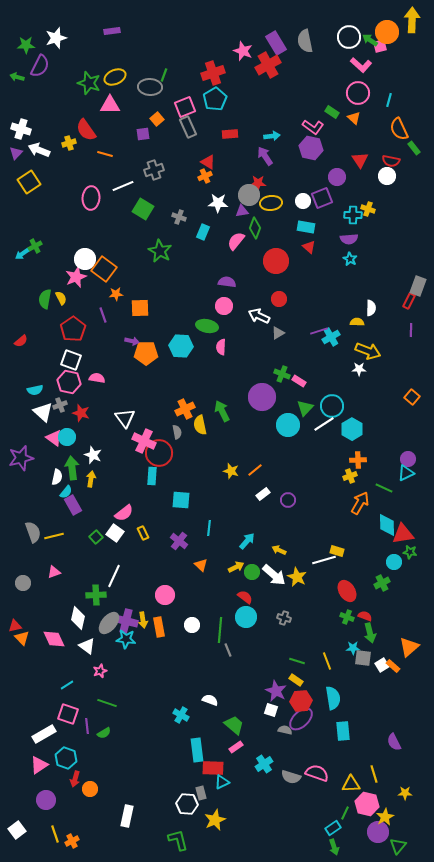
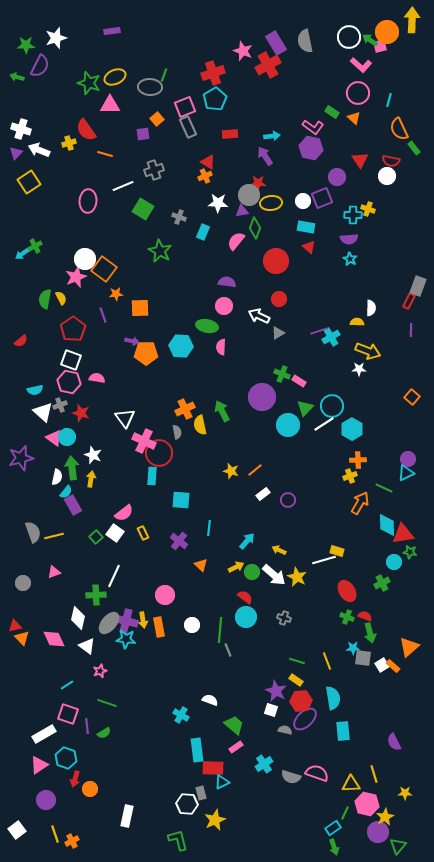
pink ellipse at (91, 198): moved 3 px left, 3 px down
purple ellipse at (301, 719): moved 4 px right
